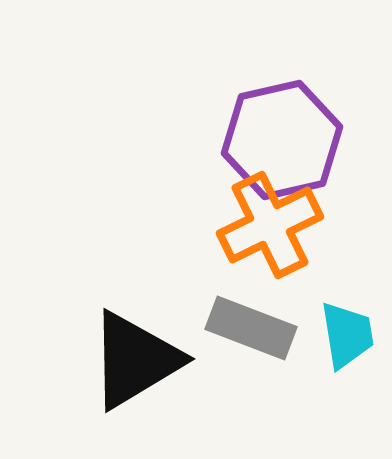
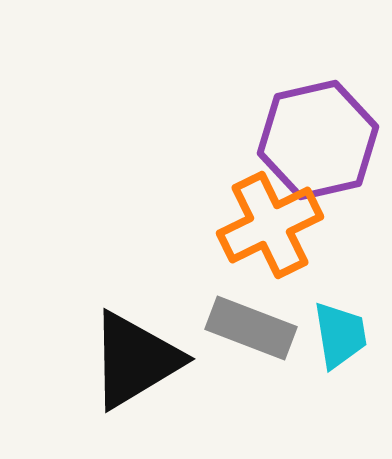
purple hexagon: moved 36 px right
cyan trapezoid: moved 7 px left
